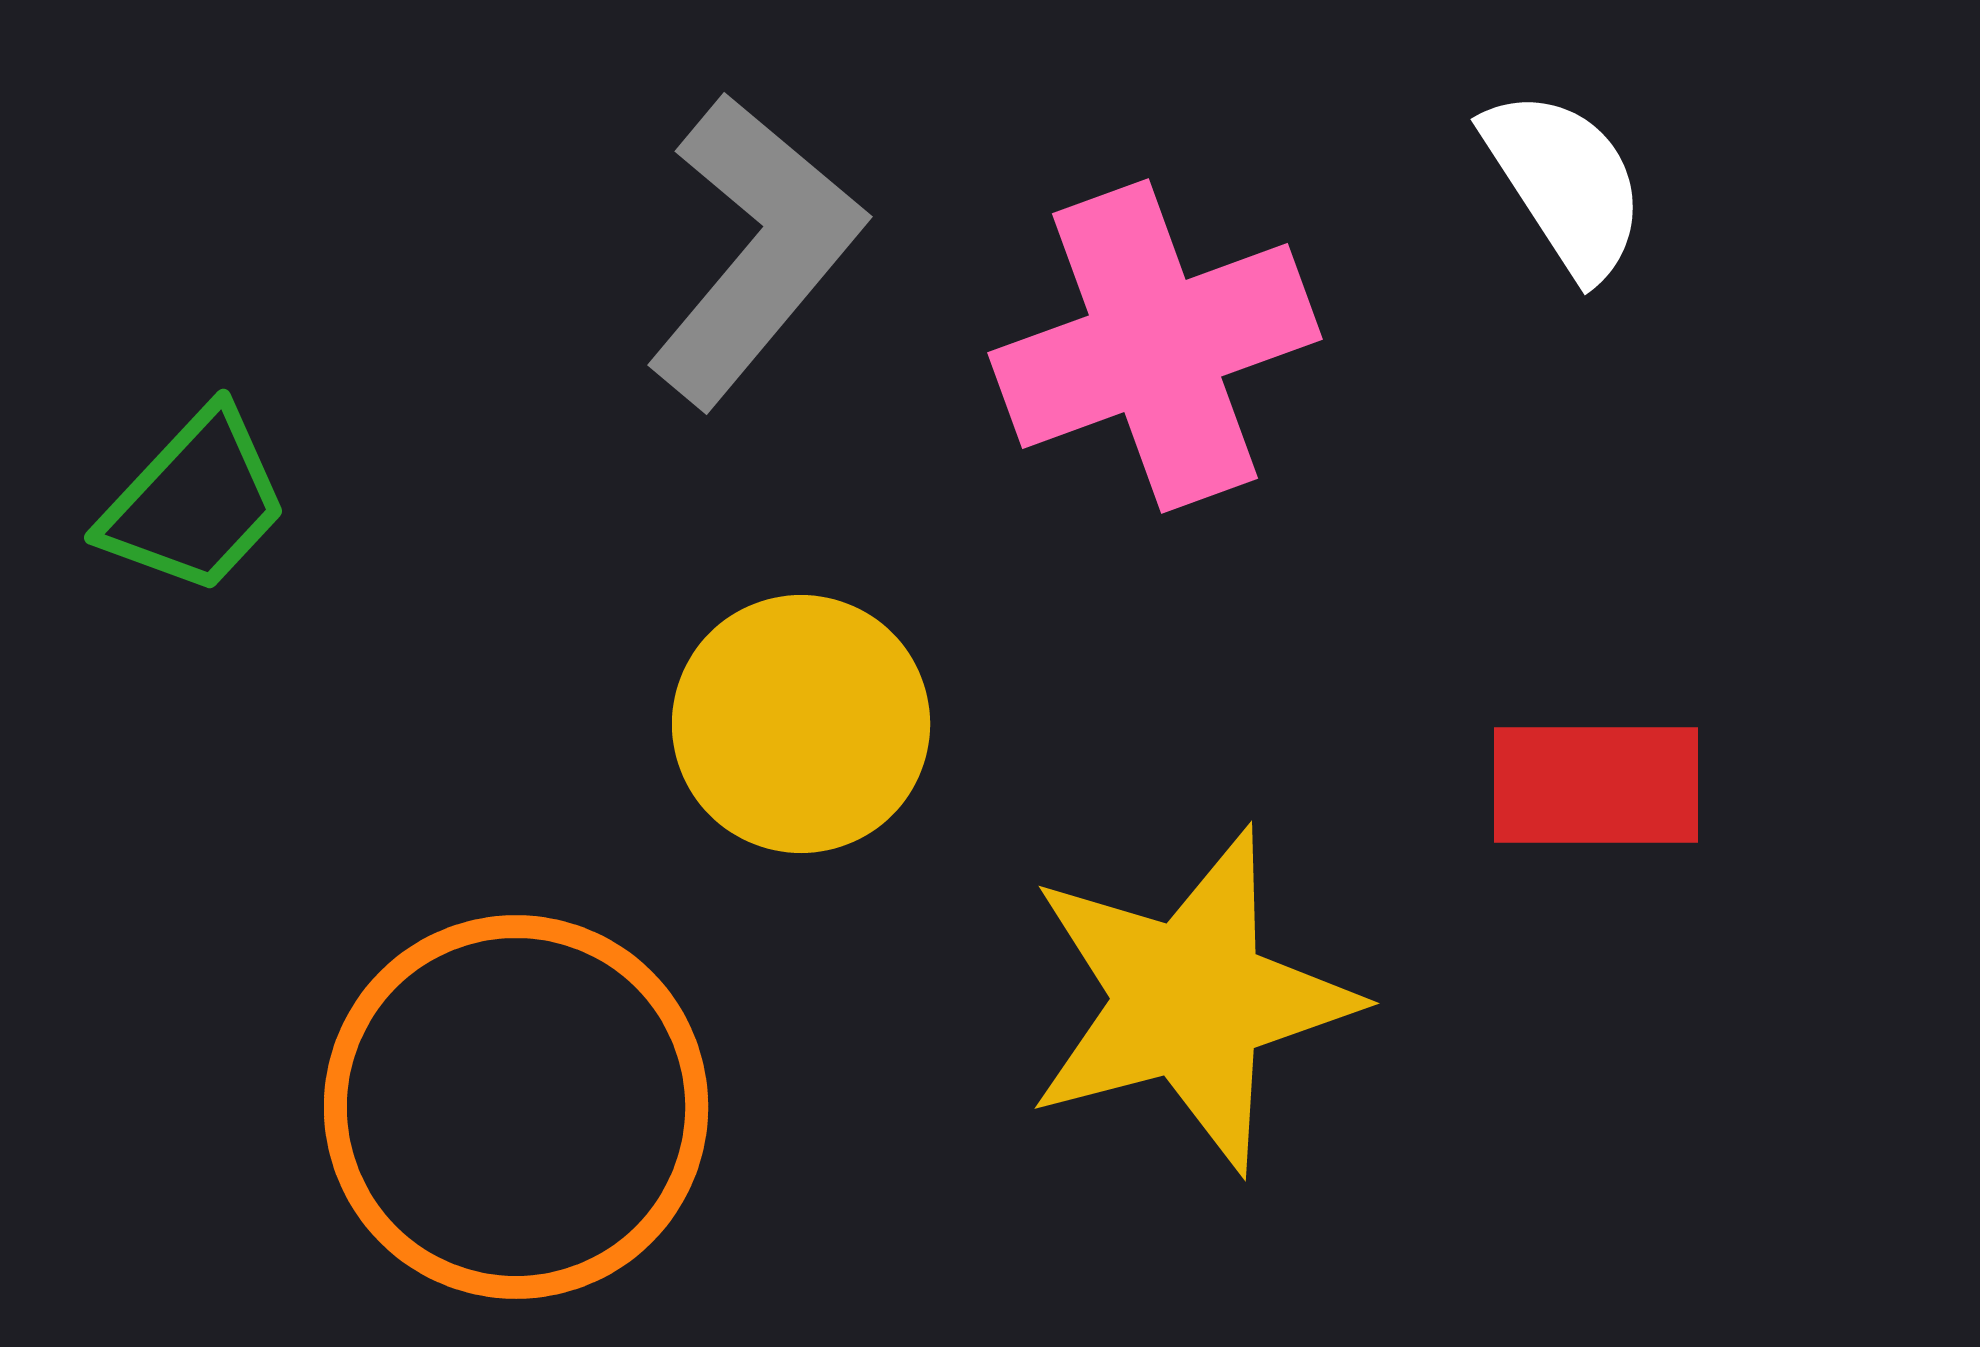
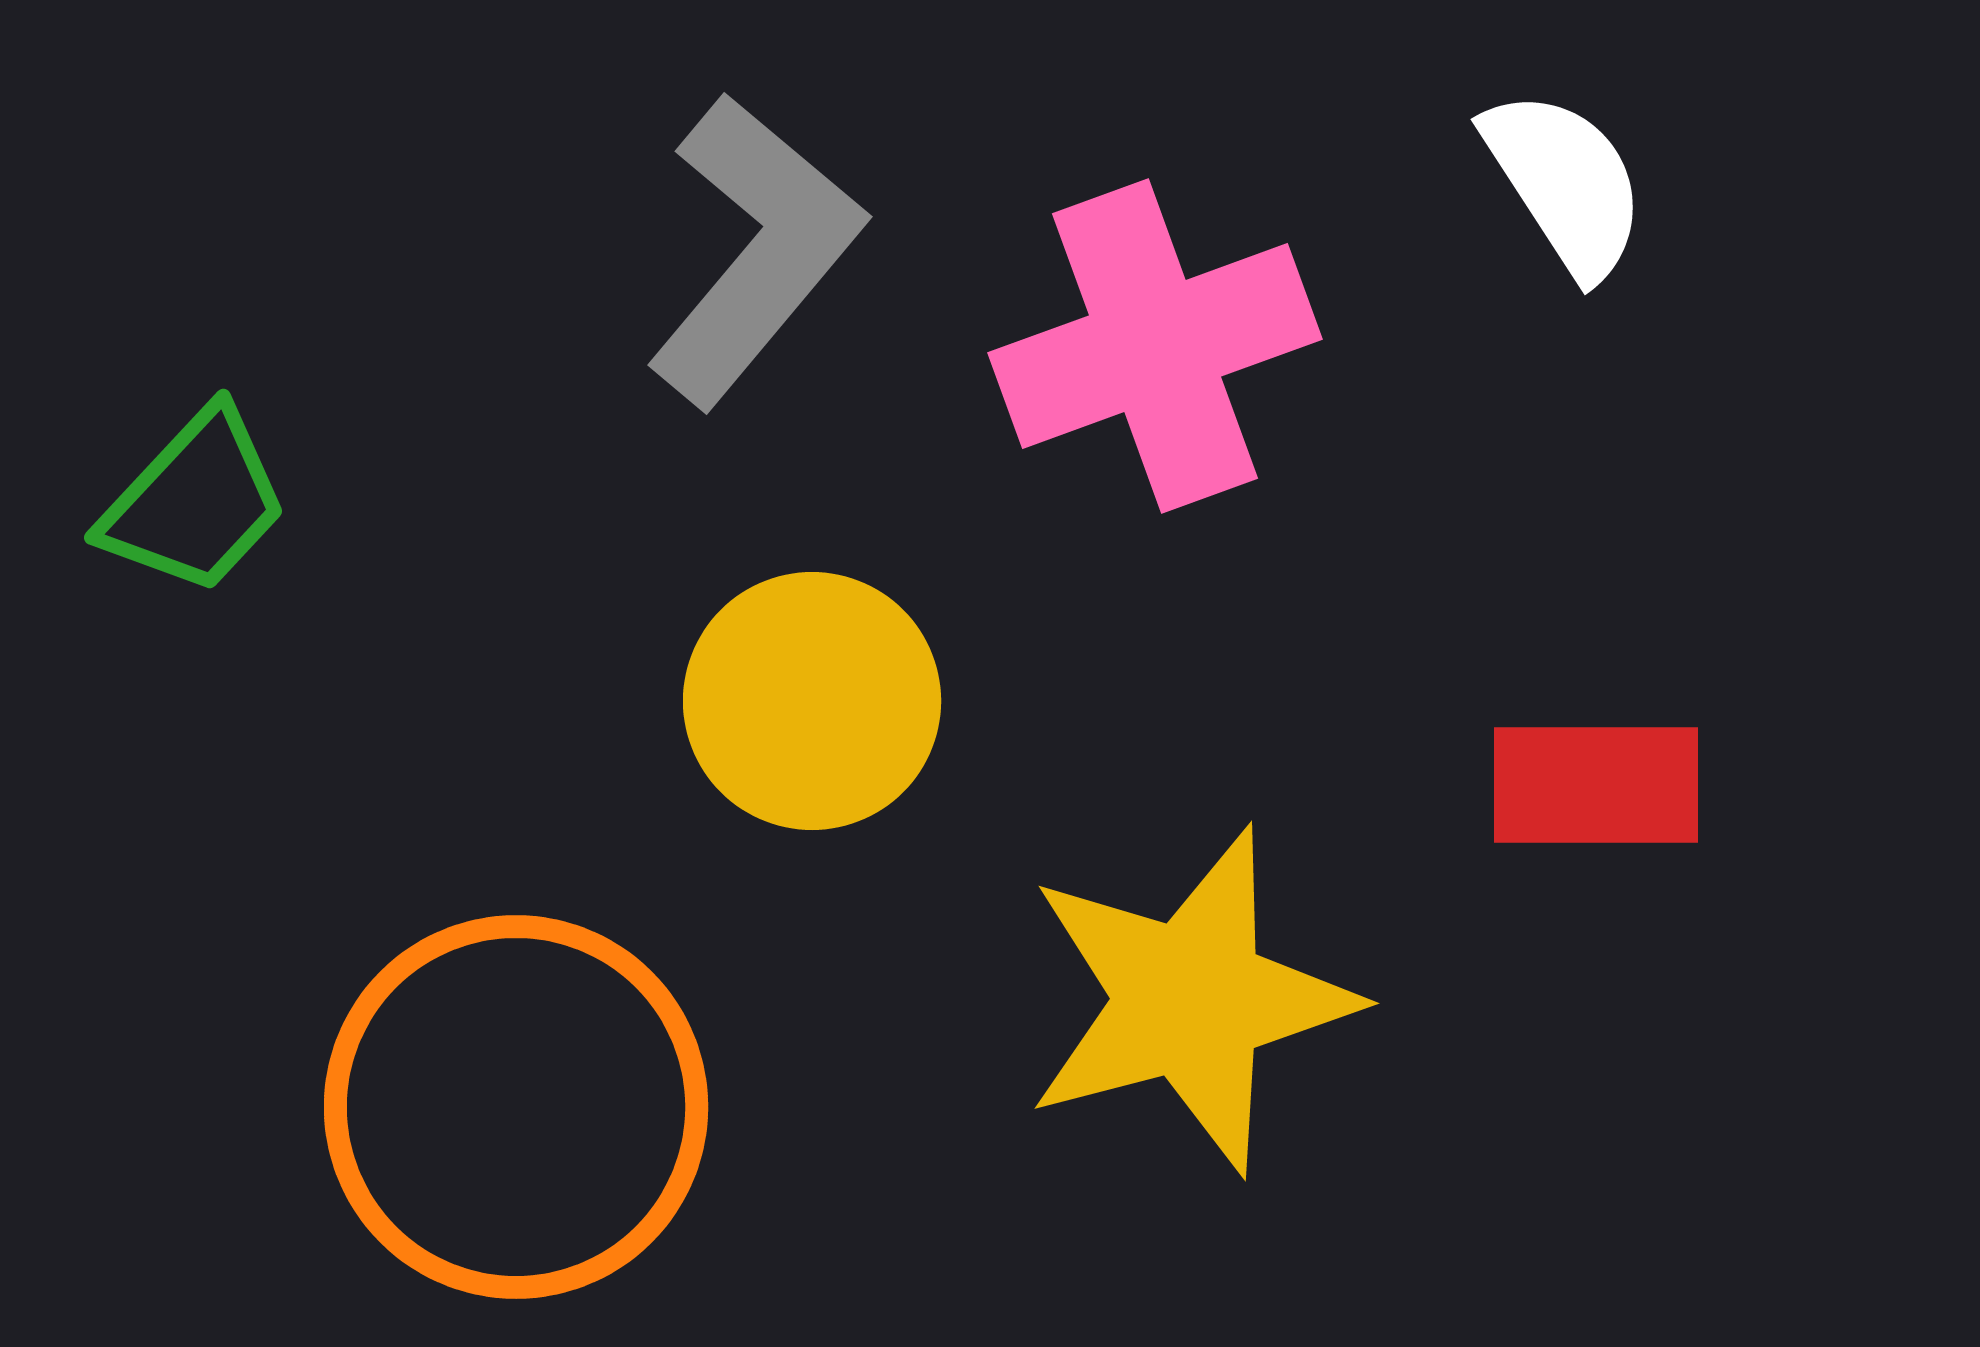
yellow circle: moved 11 px right, 23 px up
